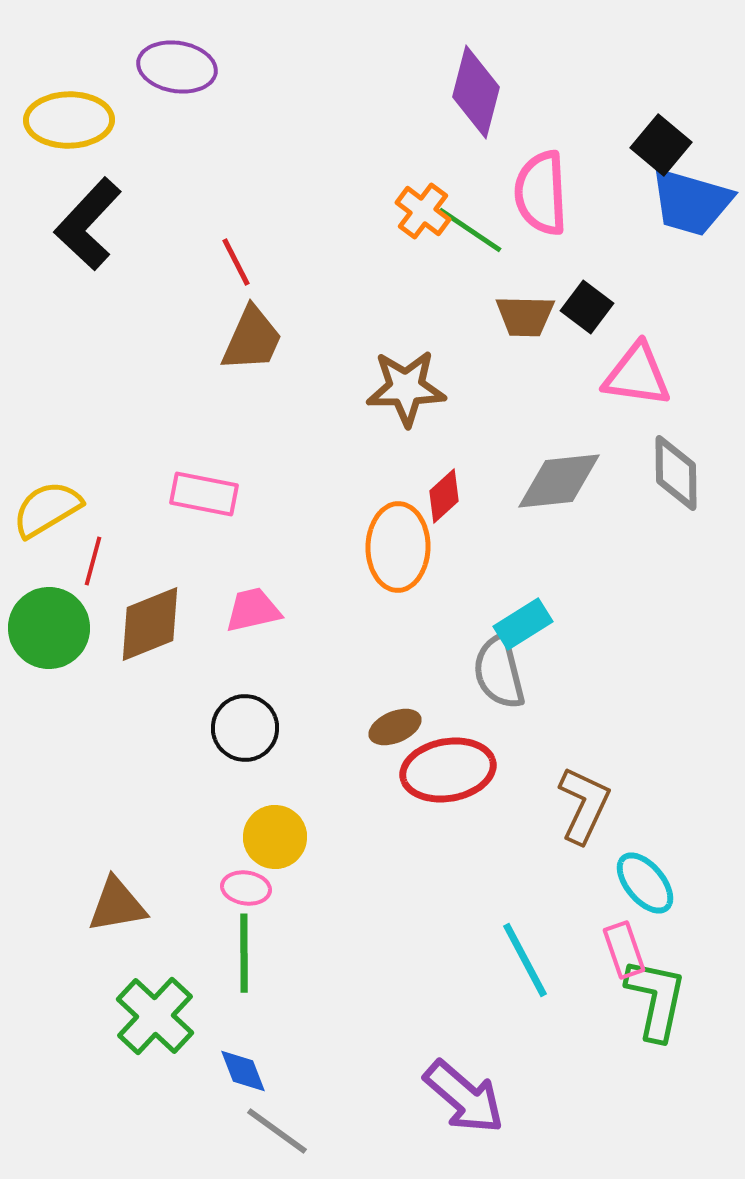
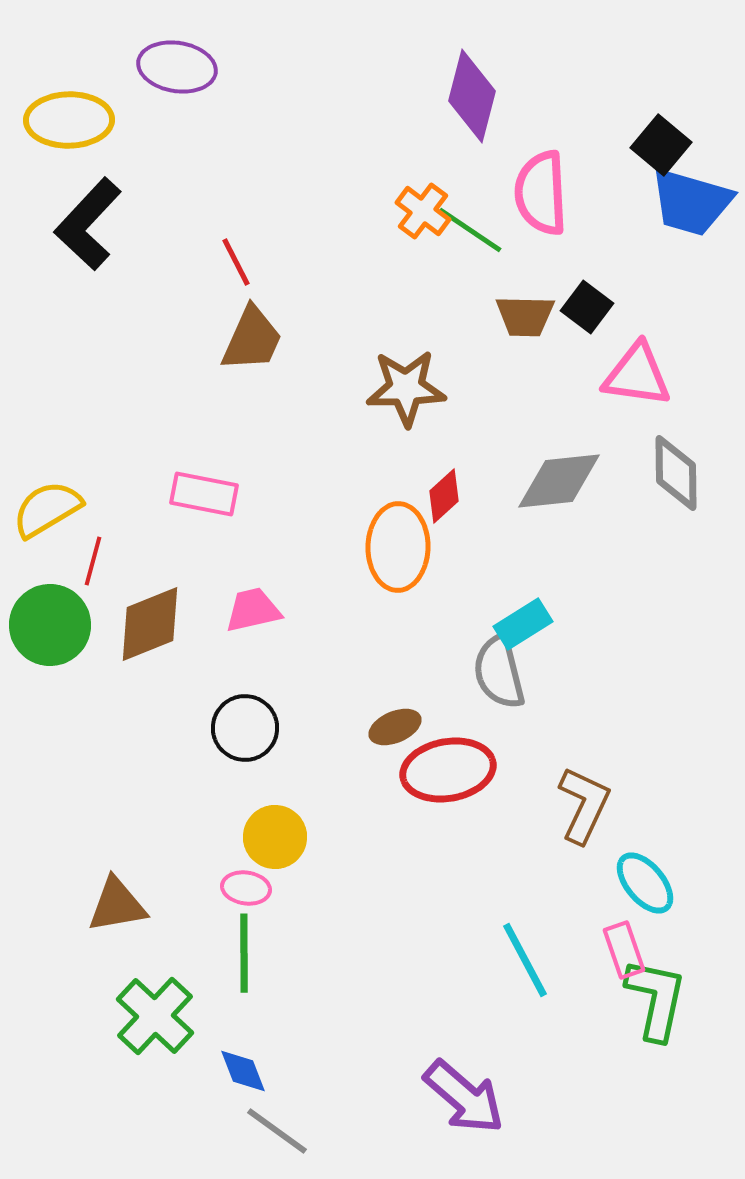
purple diamond at (476, 92): moved 4 px left, 4 px down
green circle at (49, 628): moved 1 px right, 3 px up
